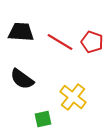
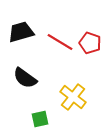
black trapezoid: rotated 20 degrees counterclockwise
red pentagon: moved 2 px left, 1 px down
black semicircle: moved 3 px right, 1 px up
green square: moved 3 px left
